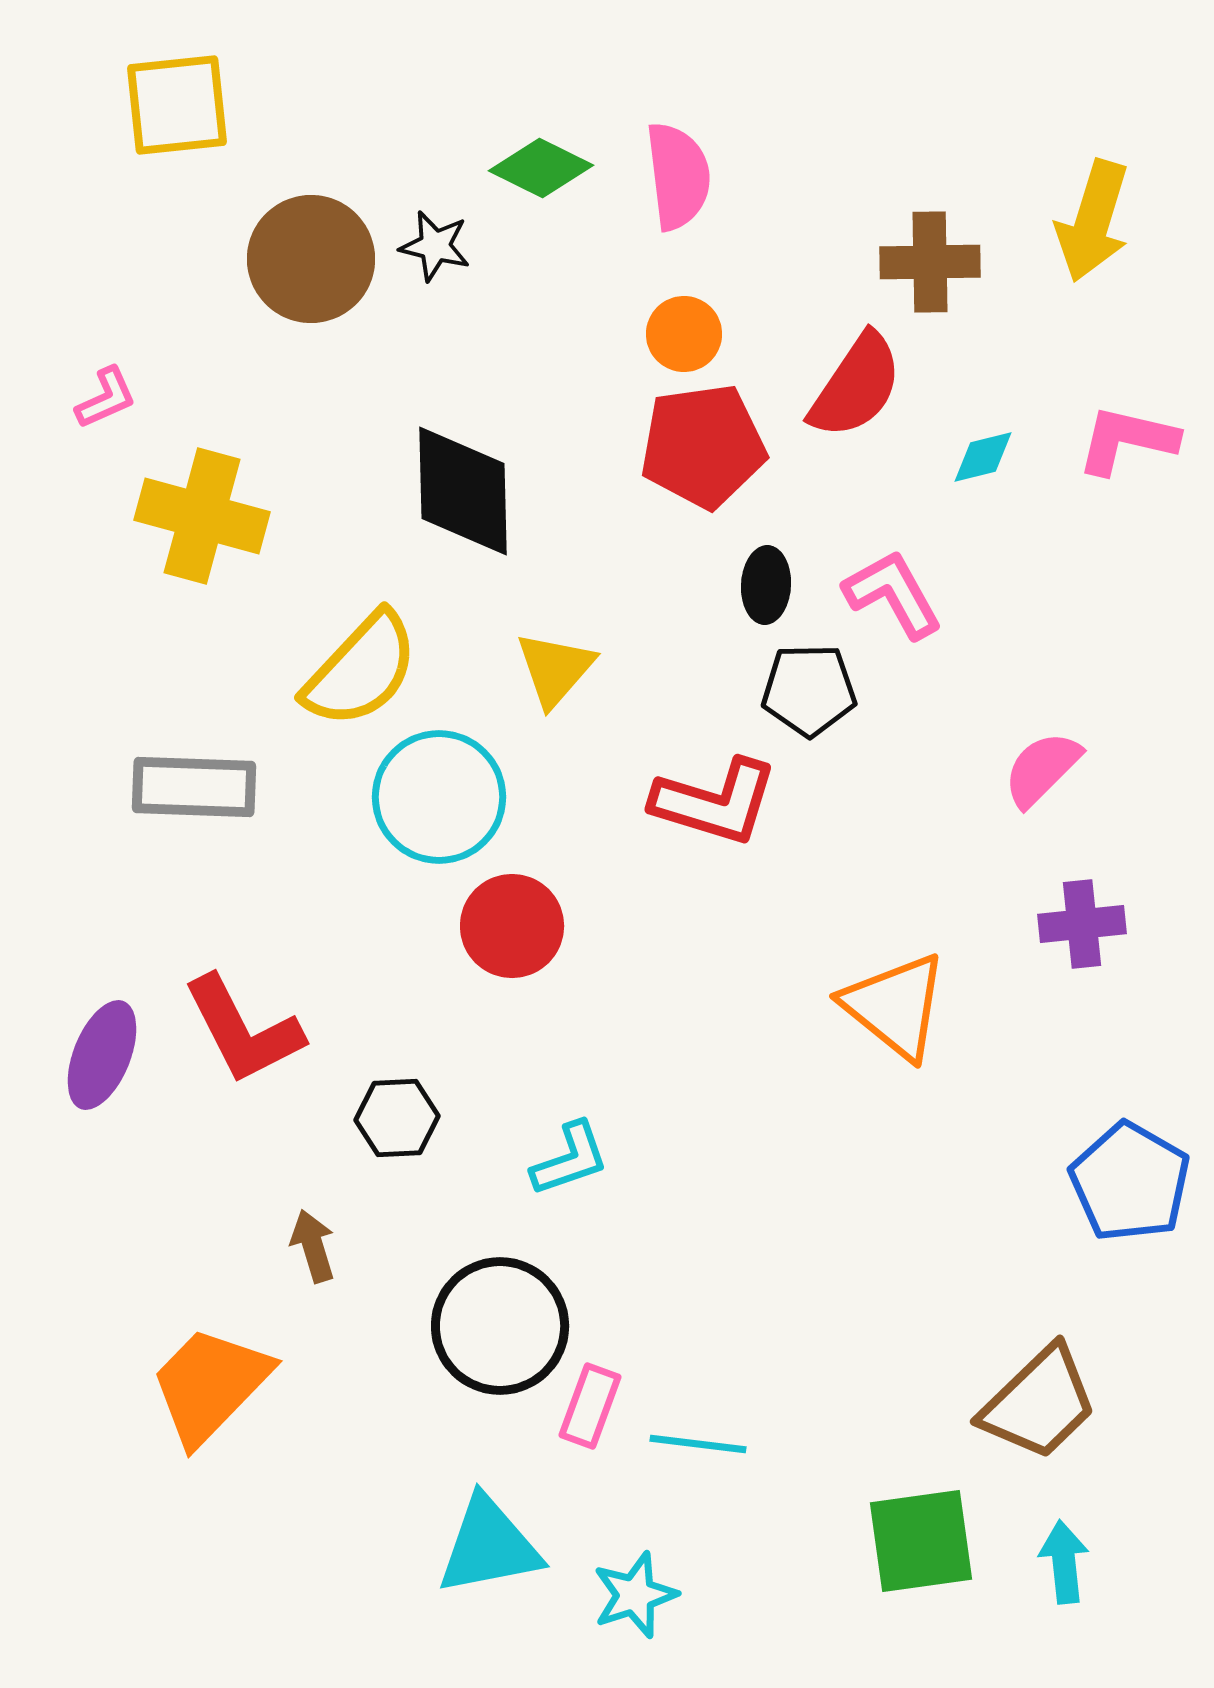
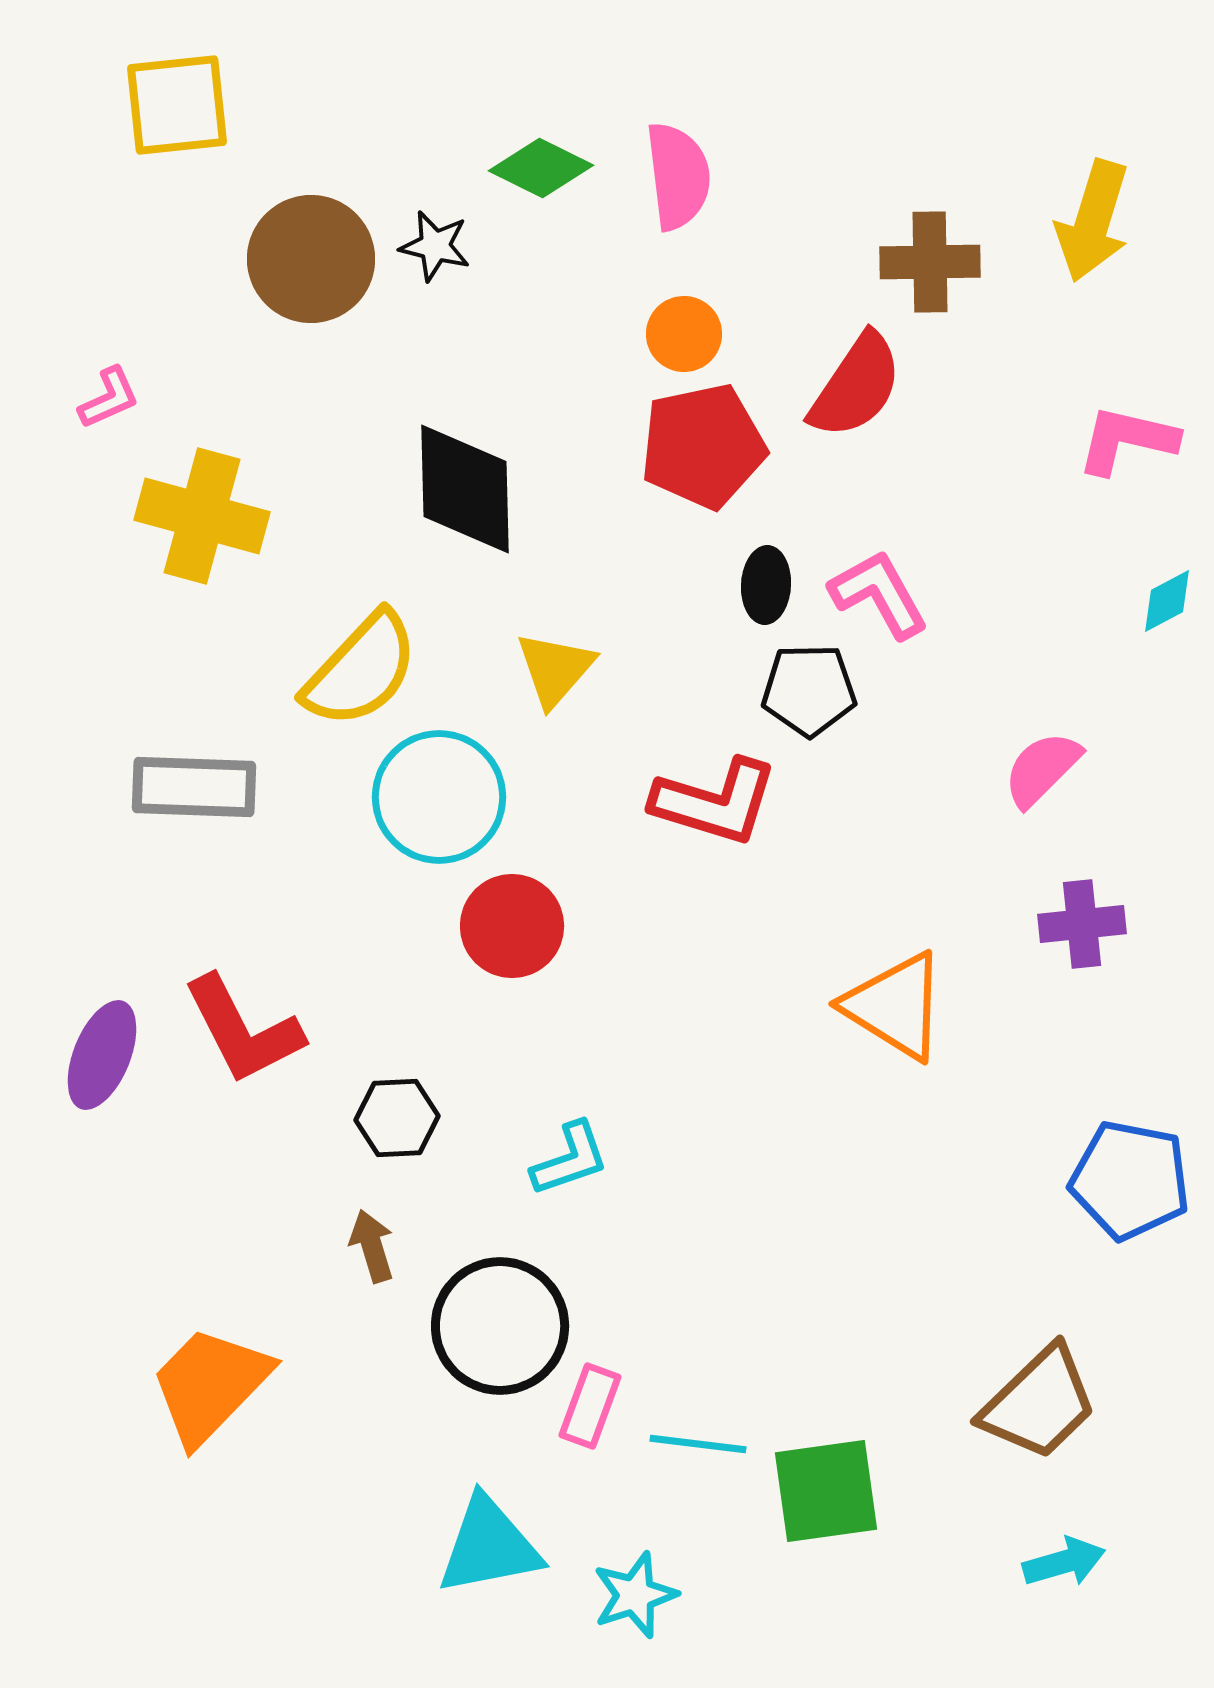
pink L-shape at (106, 398): moved 3 px right
red pentagon at (703, 446): rotated 4 degrees counterclockwise
cyan diamond at (983, 457): moved 184 px right, 144 px down; rotated 14 degrees counterclockwise
black diamond at (463, 491): moved 2 px right, 2 px up
pink L-shape at (893, 594): moved 14 px left
orange triangle at (895, 1006): rotated 7 degrees counterclockwise
blue pentagon at (1130, 1182): moved 2 px up; rotated 19 degrees counterclockwise
brown arrow at (313, 1246): moved 59 px right
green square at (921, 1541): moved 95 px left, 50 px up
cyan arrow at (1064, 1562): rotated 80 degrees clockwise
